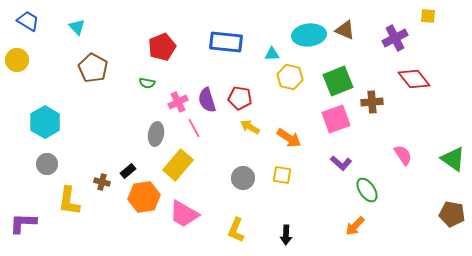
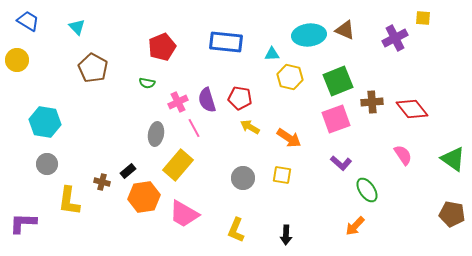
yellow square at (428, 16): moved 5 px left, 2 px down
red diamond at (414, 79): moved 2 px left, 30 px down
cyan hexagon at (45, 122): rotated 20 degrees counterclockwise
